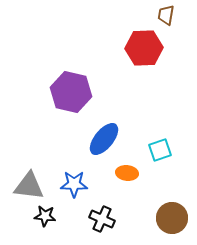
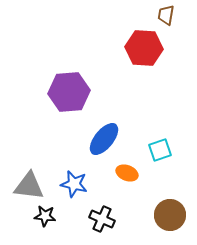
red hexagon: rotated 6 degrees clockwise
purple hexagon: moved 2 px left; rotated 18 degrees counterclockwise
orange ellipse: rotated 15 degrees clockwise
blue star: rotated 12 degrees clockwise
brown circle: moved 2 px left, 3 px up
